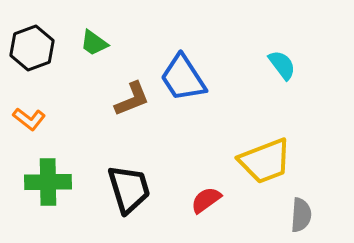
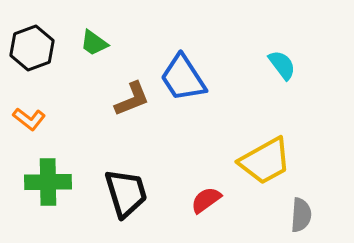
yellow trapezoid: rotated 8 degrees counterclockwise
black trapezoid: moved 3 px left, 4 px down
